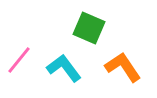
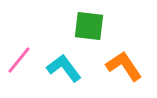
green square: moved 2 px up; rotated 16 degrees counterclockwise
orange L-shape: moved 1 px right, 1 px up
